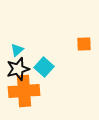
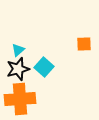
cyan triangle: moved 1 px right
orange cross: moved 4 px left, 8 px down
